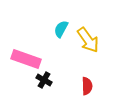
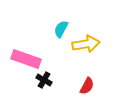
yellow arrow: moved 2 px left, 4 px down; rotated 64 degrees counterclockwise
red semicircle: rotated 30 degrees clockwise
